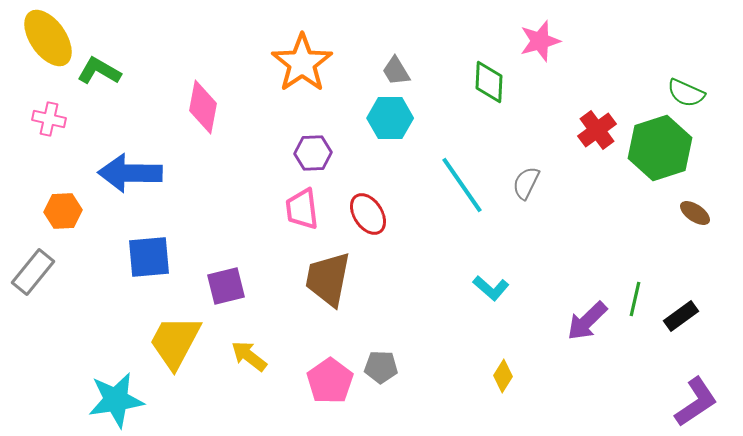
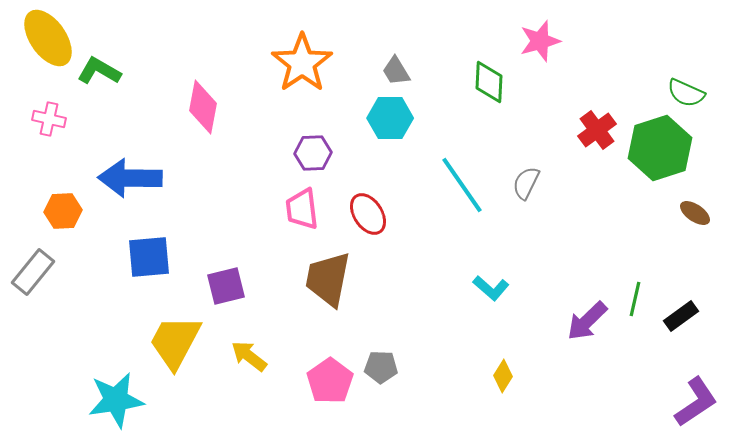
blue arrow: moved 5 px down
